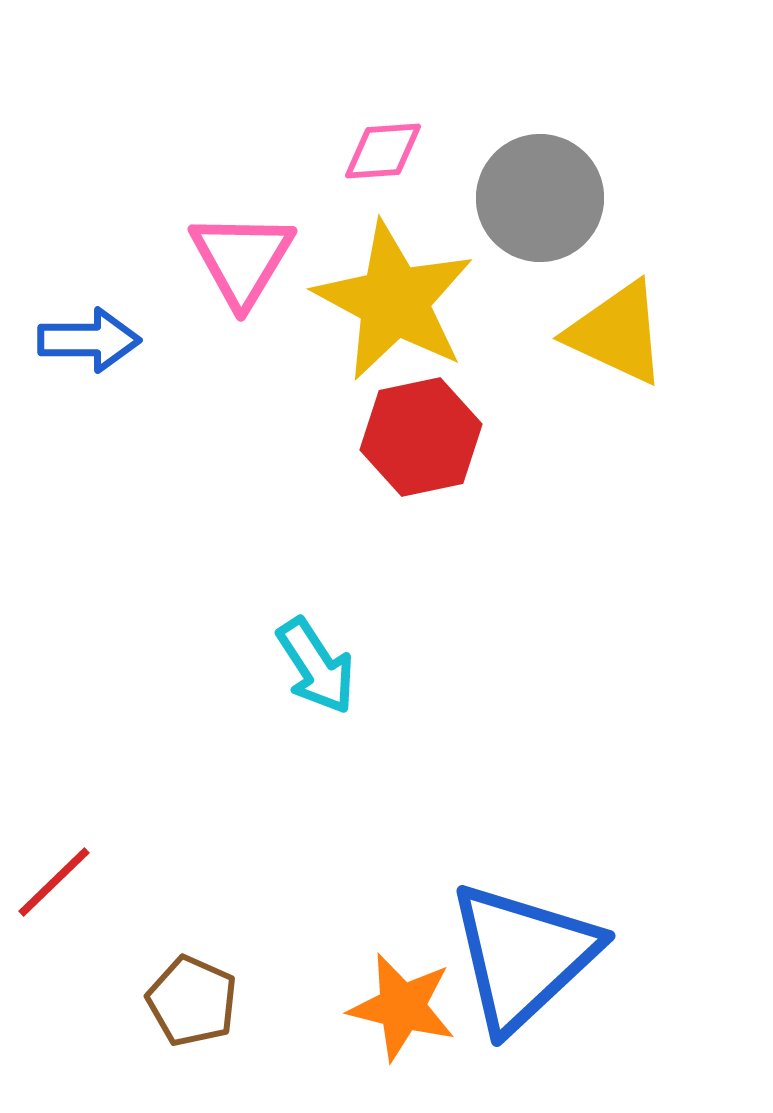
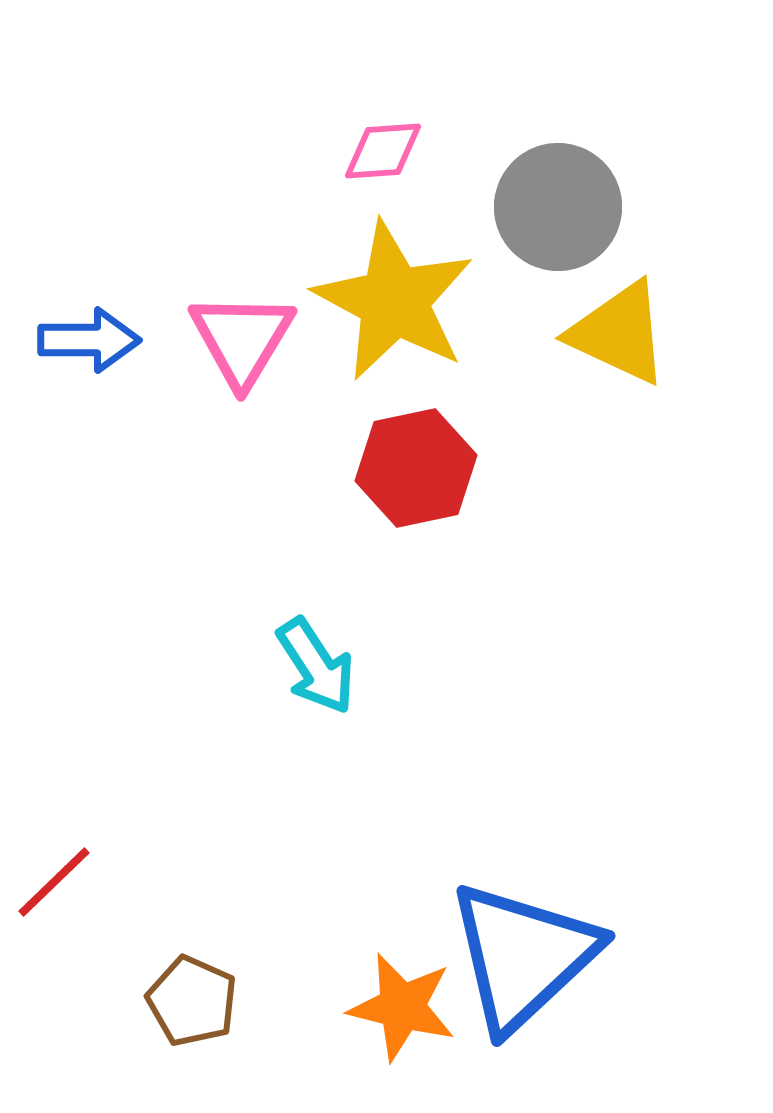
gray circle: moved 18 px right, 9 px down
pink triangle: moved 80 px down
yellow triangle: moved 2 px right
red hexagon: moved 5 px left, 31 px down
